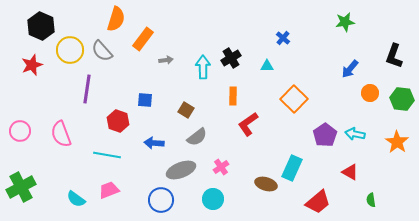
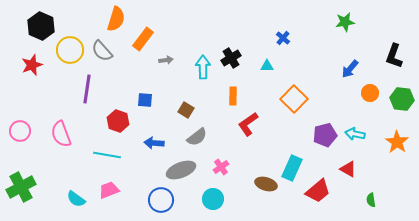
purple pentagon at (325, 135): rotated 20 degrees clockwise
red triangle at (350, 172): moved 2 px left, 3 px up
red trapezoid at (318, 202): moved 11 px up
